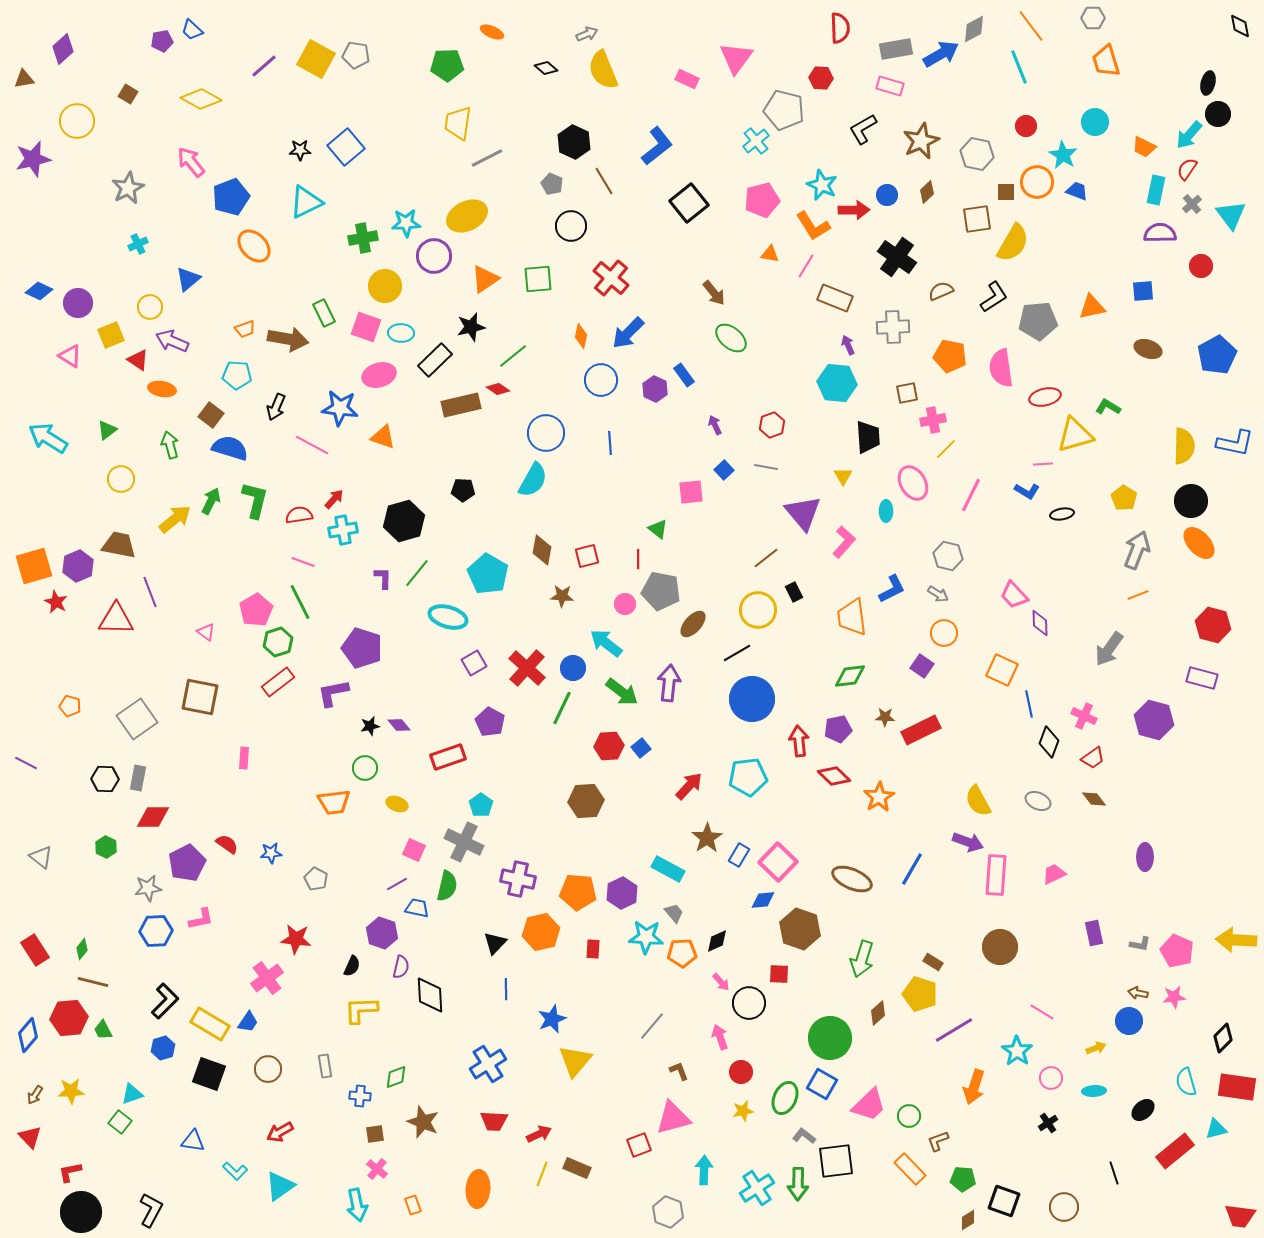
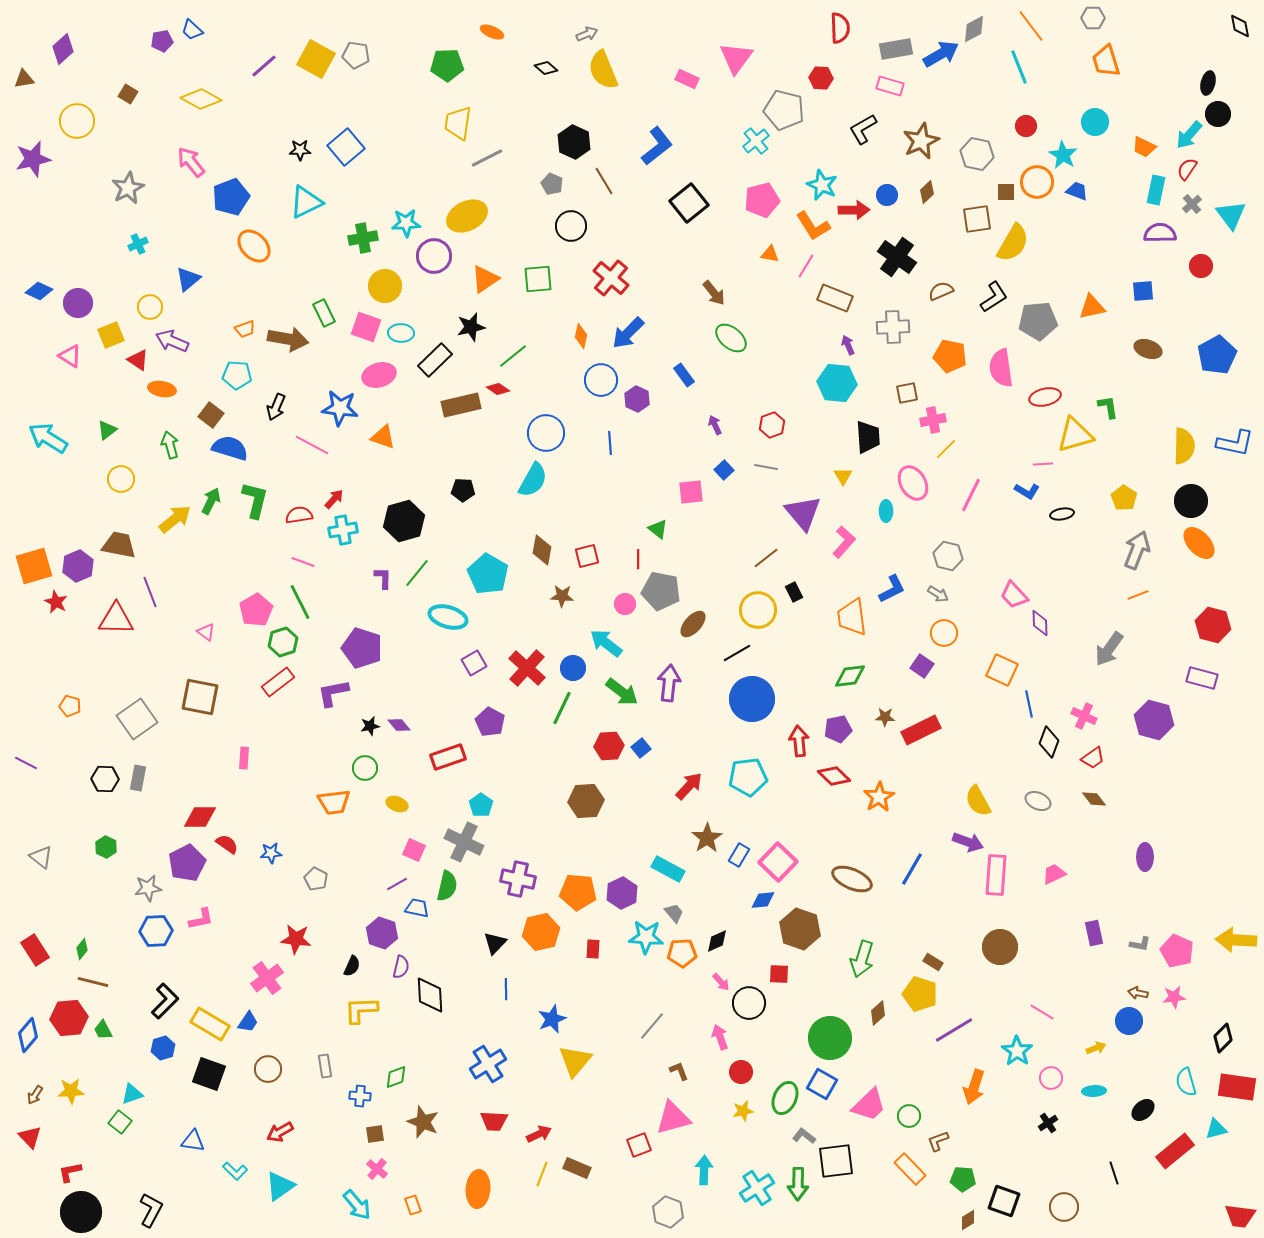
purple hexagon at (655, 389): moved 18 px left, 10 px down
green L-shape at (1108, 407): rotated 50 degrees clockwise
green hexagon at (278, 642): moved 5 px right
red diamond at (153, 817): moved 47 px right
cyan arrow at (357, 1205): rotated 28 degrees counterclockwise
